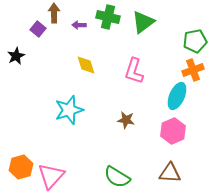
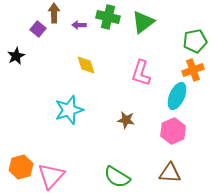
pink L-shape: moved 7 px right, 2 px down
